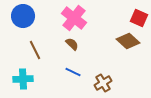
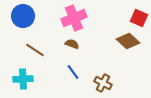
pink cross: rotated 30 degrees clockwise
brown semicircle: rotated 24 degrees counterclockwise
brown line: rotated 30 degrees counterclockwise
blue line: rotated 28 degrees clockwise
brown cross: rotated 30 degrees counterclockwise
